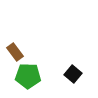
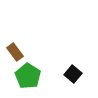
green pentagon: rotated 30 degrees clockwise
